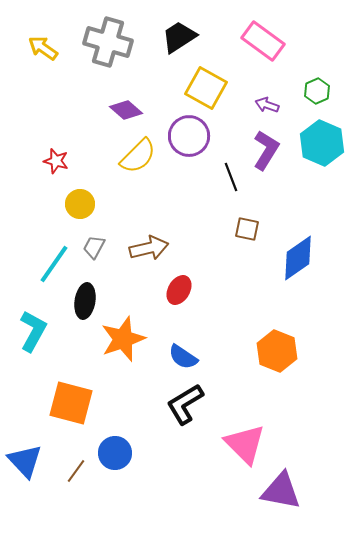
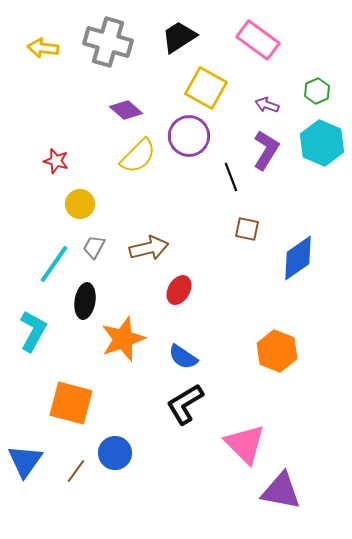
pink rectangle: moved 5 px left, 1 px up
yellow arrow: rotated 28 degrees counterclockwise
blue triangle: rotated 18 degrees clockwise
